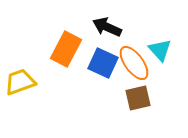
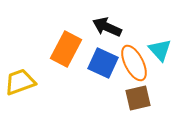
orange ellipse: rotated 9 degrees clockwise
